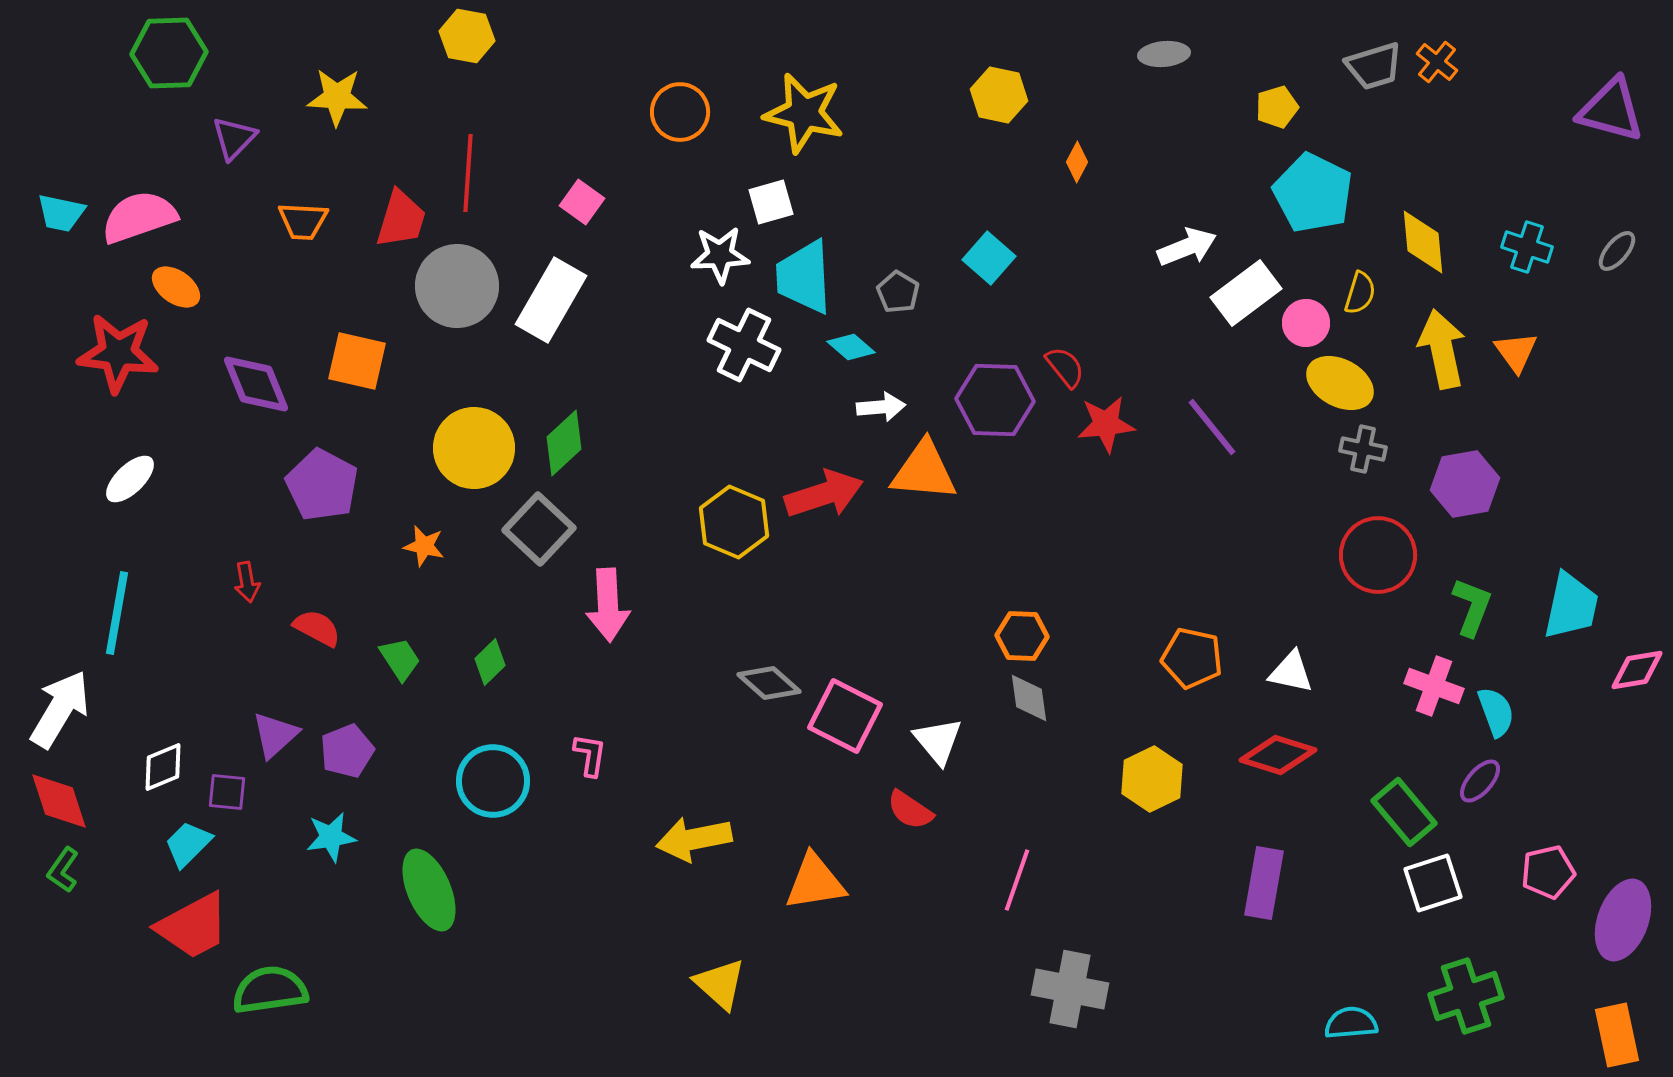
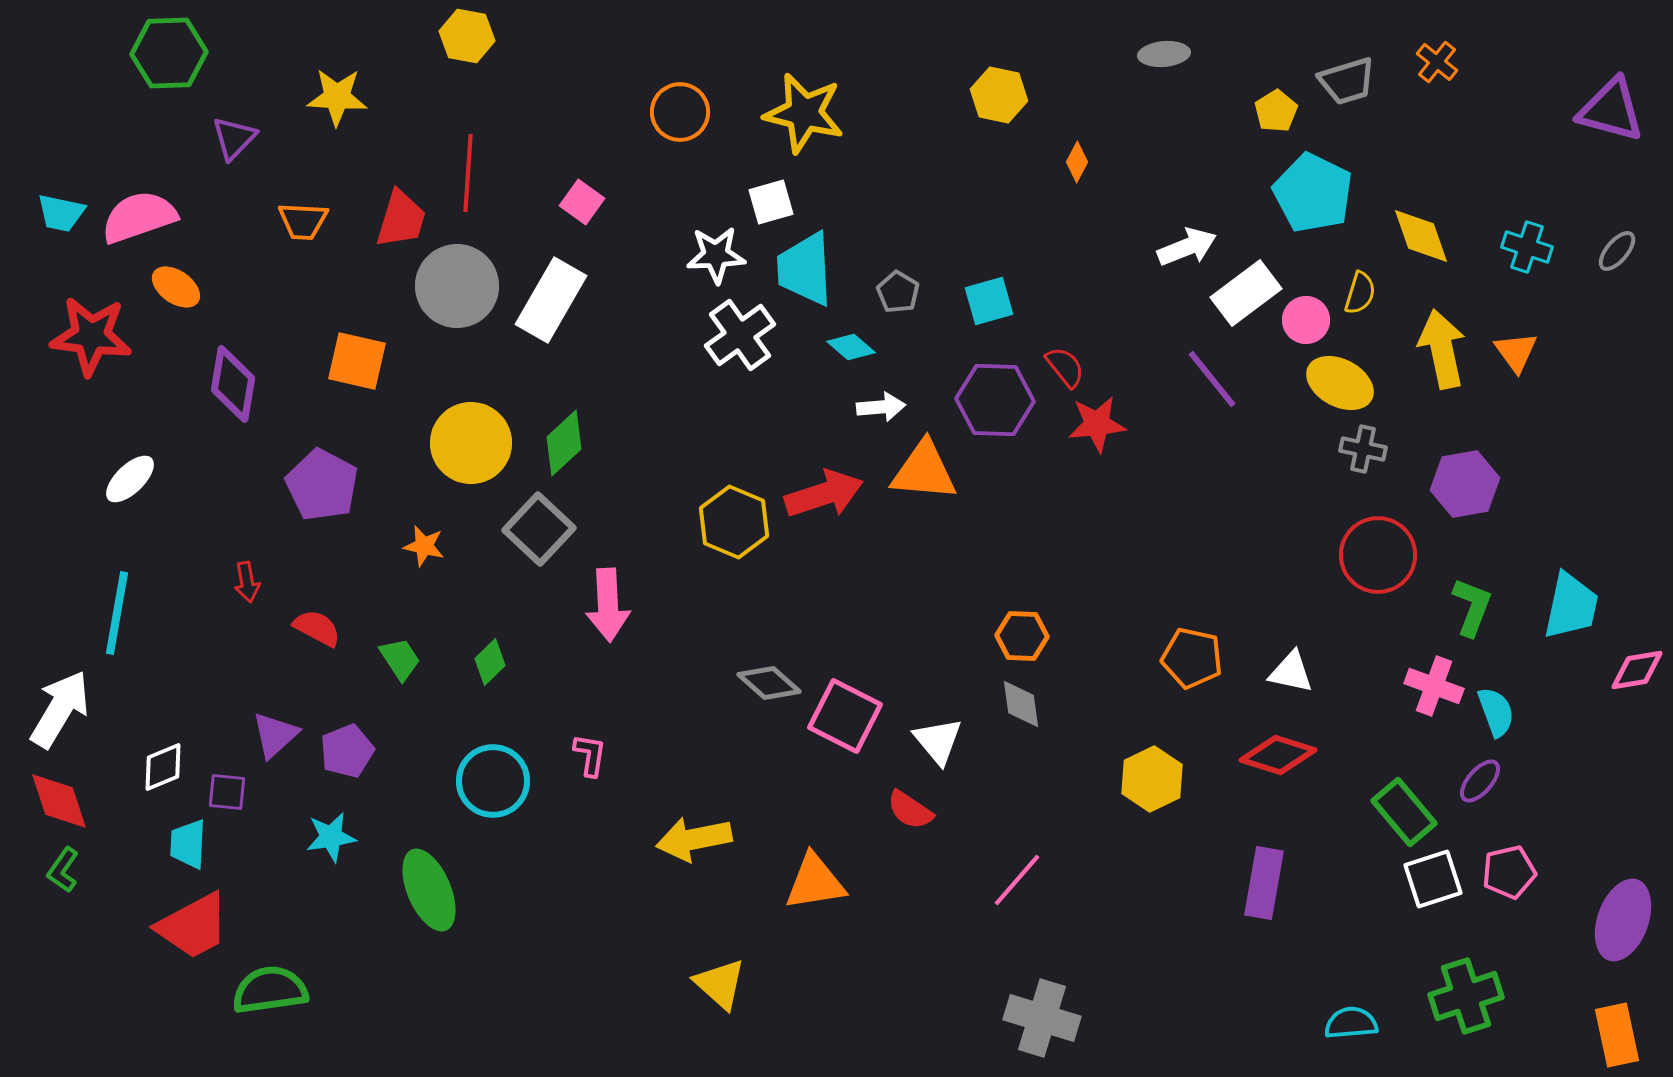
gray trapezoid at (1374, 66): moved 27 px left, 15 px down
yellow pentagon at (1277, 107): moved 1 px left, 4 px down; rotated 15 degrees counterclockwise
yellow diamond at (1423, 242): moved 2 px left, 6 px up; rotated 14 degrees counterclockwise
white star at (720, 255): moved 4 px left
cyan square at (989, 258): moved 43 px down; rotated 33 degrees clockwise
cyan trapezoid at (804, 277): moved 1 px right, 8 px up
pink circle at (1306, 323): moved 3 px up
white cross at (744, 345): moved 4 px left, 10 px up; rotated 28 degrees clockwise
red star at (118, 353): moved 27 px left, 17 px up
purple diamond at (256, 384): moved 23 px left; rotated 32 degrees clockwise
red star at (1106, 424): moved 9 px left
purple line at (1212, 427): moved 48 px up
yellow circle at (474, 448): moved 3 px left, 5 px up
gray diamond at (1029, 698): moved 8 px left, 6 px down
cyan trapezoid at (188, 844): rotated 42 degrees counterclockwise
pink pentagon at (1548, 872): moved 39 px left
pink line at (1017, 880): rotated 22 degrees clockwise
white square at (1433, 883): moved 4 px up
gray cross at (1070, 989): moved 28 px left, 29 px down; rotated 6 degrees clockwise
